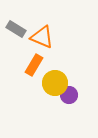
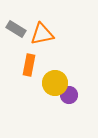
orange triangle: moved 3 px up; rotated 35 degrees counterclockwise
orange rectangle: moved 5 px left; rotated 20 degrees counterclockwise
